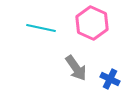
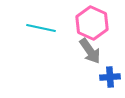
gray arrow: moved 14 px right, 17 px up
blue cross: moved 2 px up; rotated 30 degrees counterclockwise
